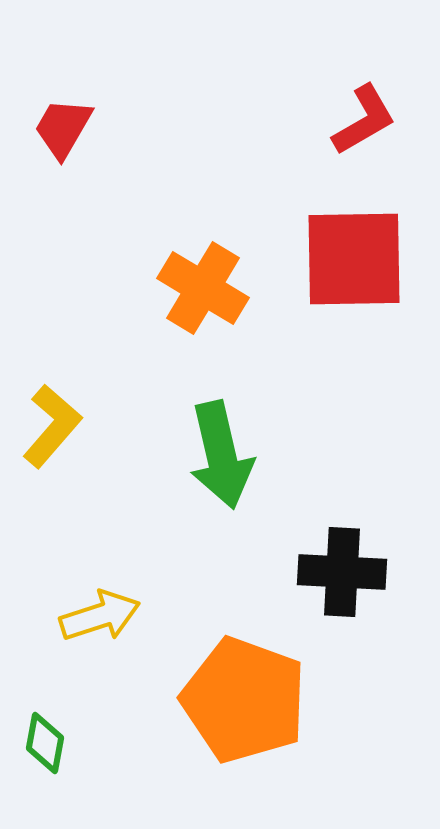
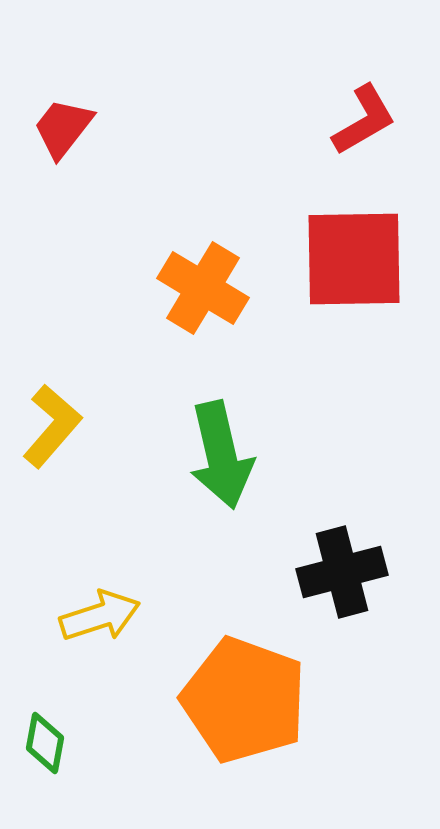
red trapezoid: rotated 8 degrees clockwise
black cross: rotated 18 degrees counterclockwise
